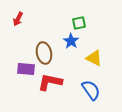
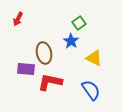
green square: rotated 24 degrees counterclockwise
